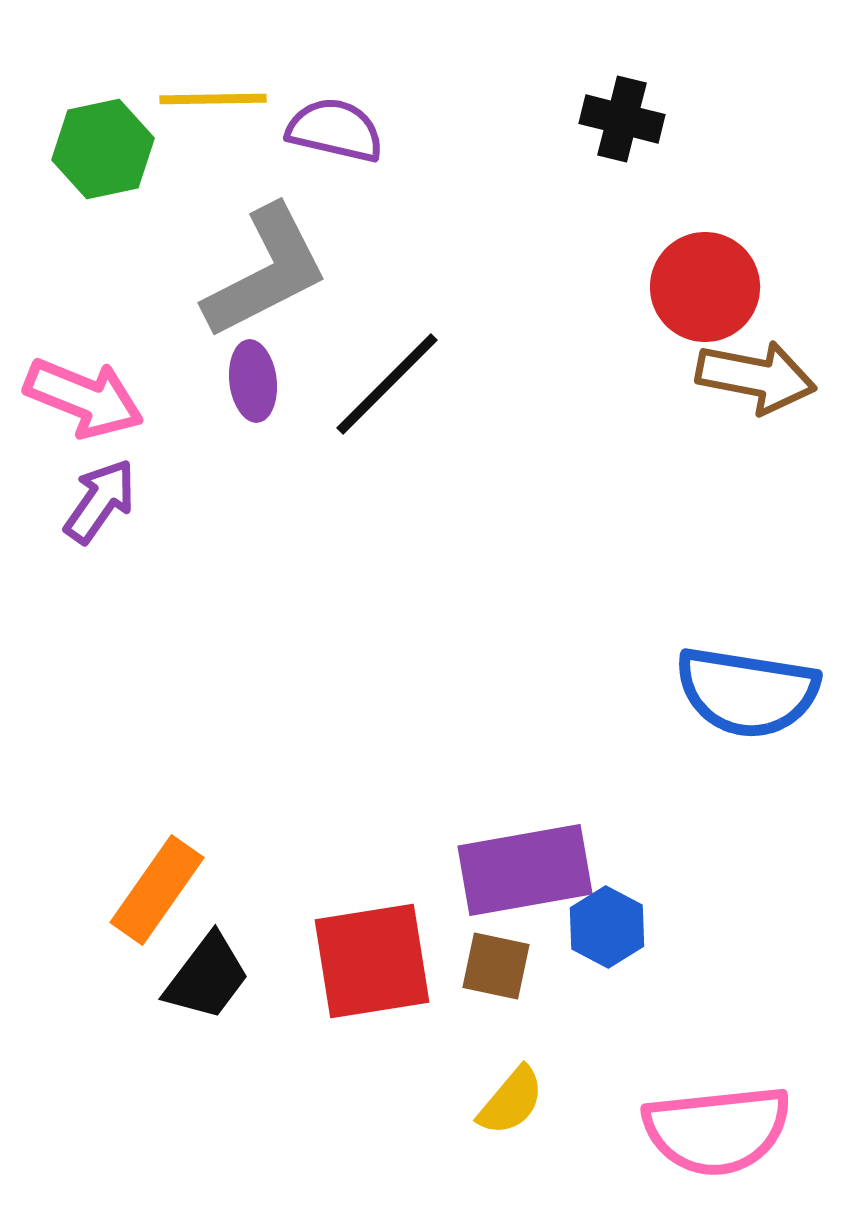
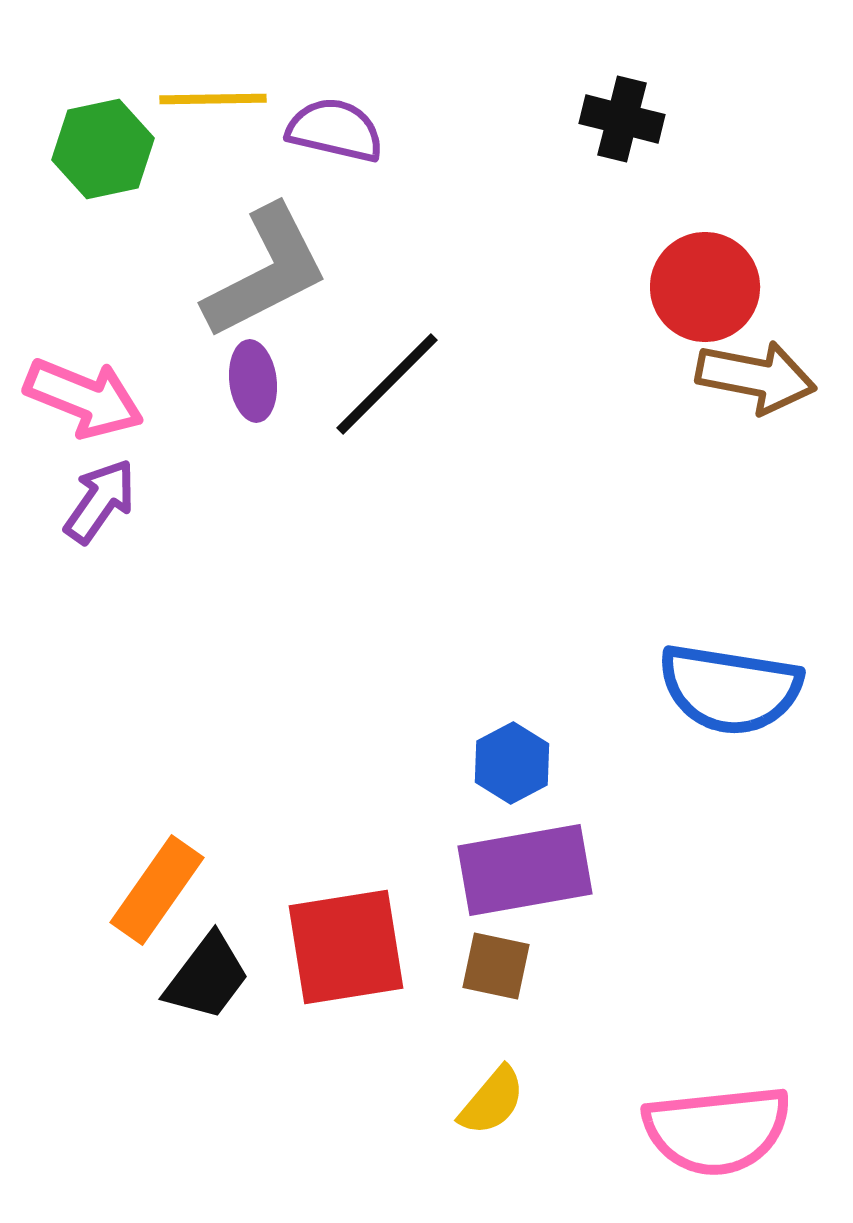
blue semicircle: moved 17 px left, 3 px up
blue hexagon: moved 95 px left, 164 px up; rotated 4 degrees clockwise
red square: moved 26 px left, 14 px up
yellow semicircle: moved 19 px left
